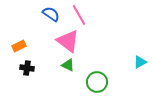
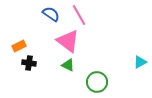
black cross: moved 2 px right, 5 px up
